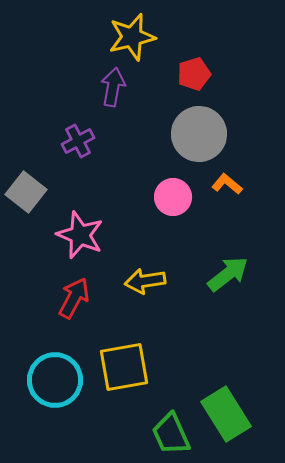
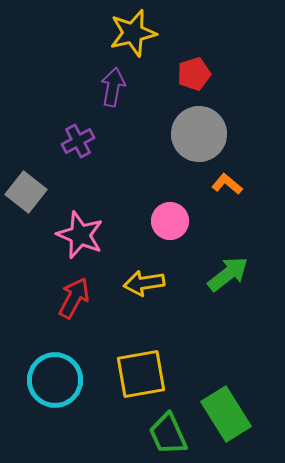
yellow star: moved 1 px right, 4 px up
pink circle: moved 3 px left, 24 px down
yellow arrow: moved 1 px left, 2 px down
yellow square: moved 17 px right, 7 px down
green trapezoid: moved 3 px left
